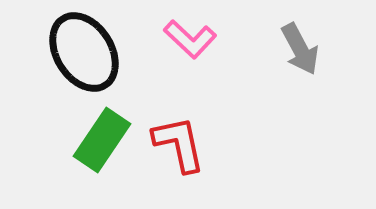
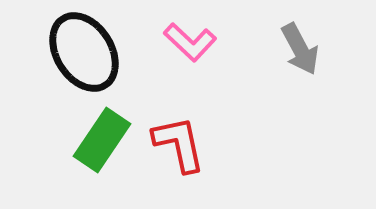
pink L-shape: moved 3 px down
